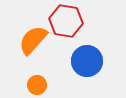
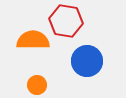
orange semicircle: rotated 48 degrees clockwise
